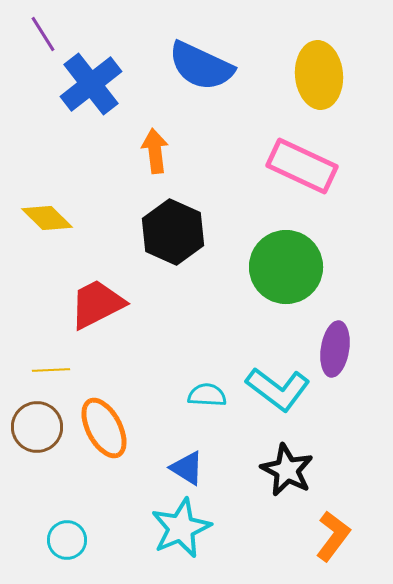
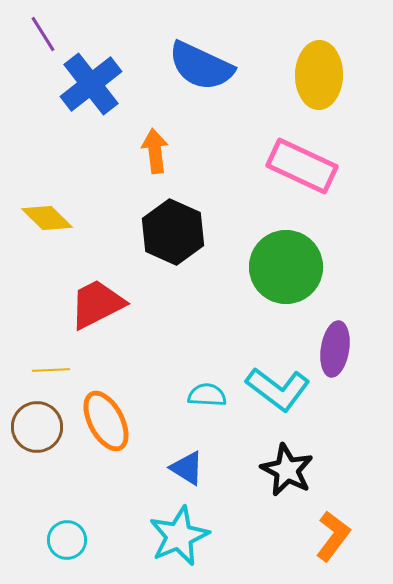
yellow ellipse: rotated 6 degrees clockwise
orange ellipse: moved 2 px right, 7 px up
cyan star: moved 2 px left, 8 px down
